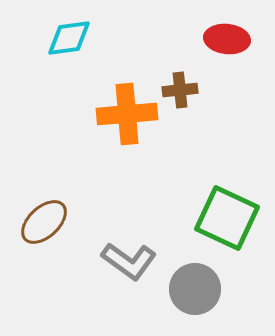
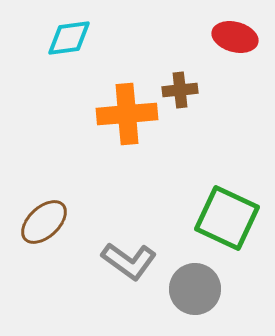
red ellipse: moved 8 px right, 2 px up; rotated 9 degrees clockwise
